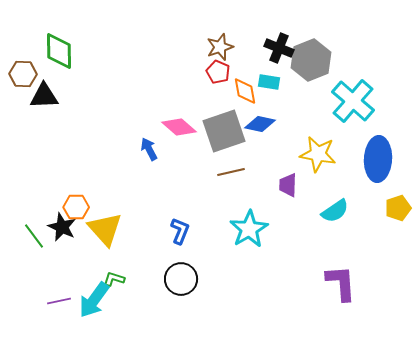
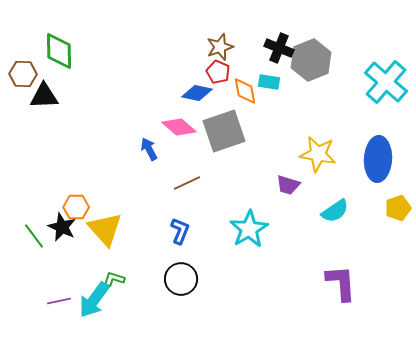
cyan cross: moved 33 px right, 19 px up
blue diamond: moved 63 px left, 31 px up
brown line: moved 44 px left, 11 px down; rotated 12 degrees counterclockwise
purple trapezoid: rotated 75 degrees counterclockwise
